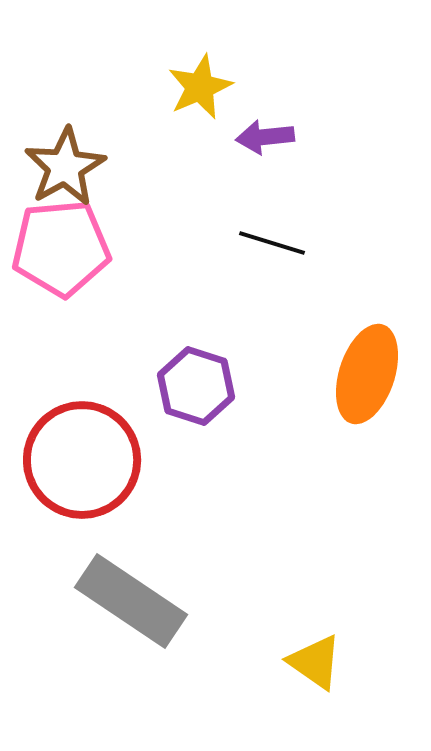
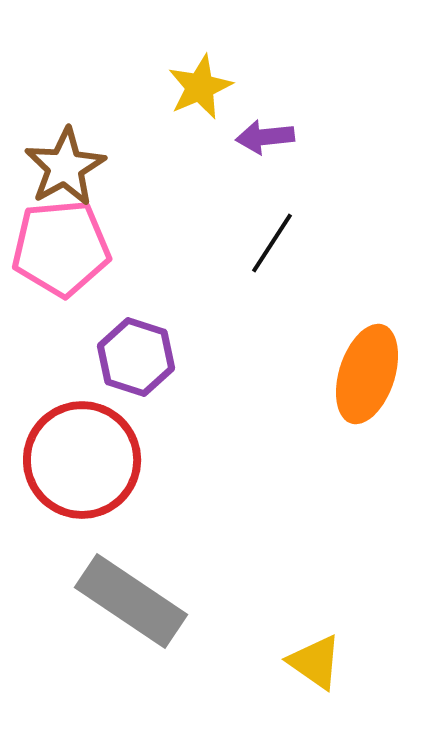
black line: rotated 74 degrees counterclockwise
purple hexagon: moved 60 px left, 29 px up
